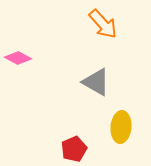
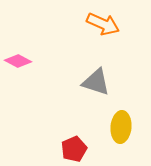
orange arrow: rotated 24 degrees counterclockwise
pink diamond: moved 3 px down
gray triangle: rotated 12 degrees counterclockwise
